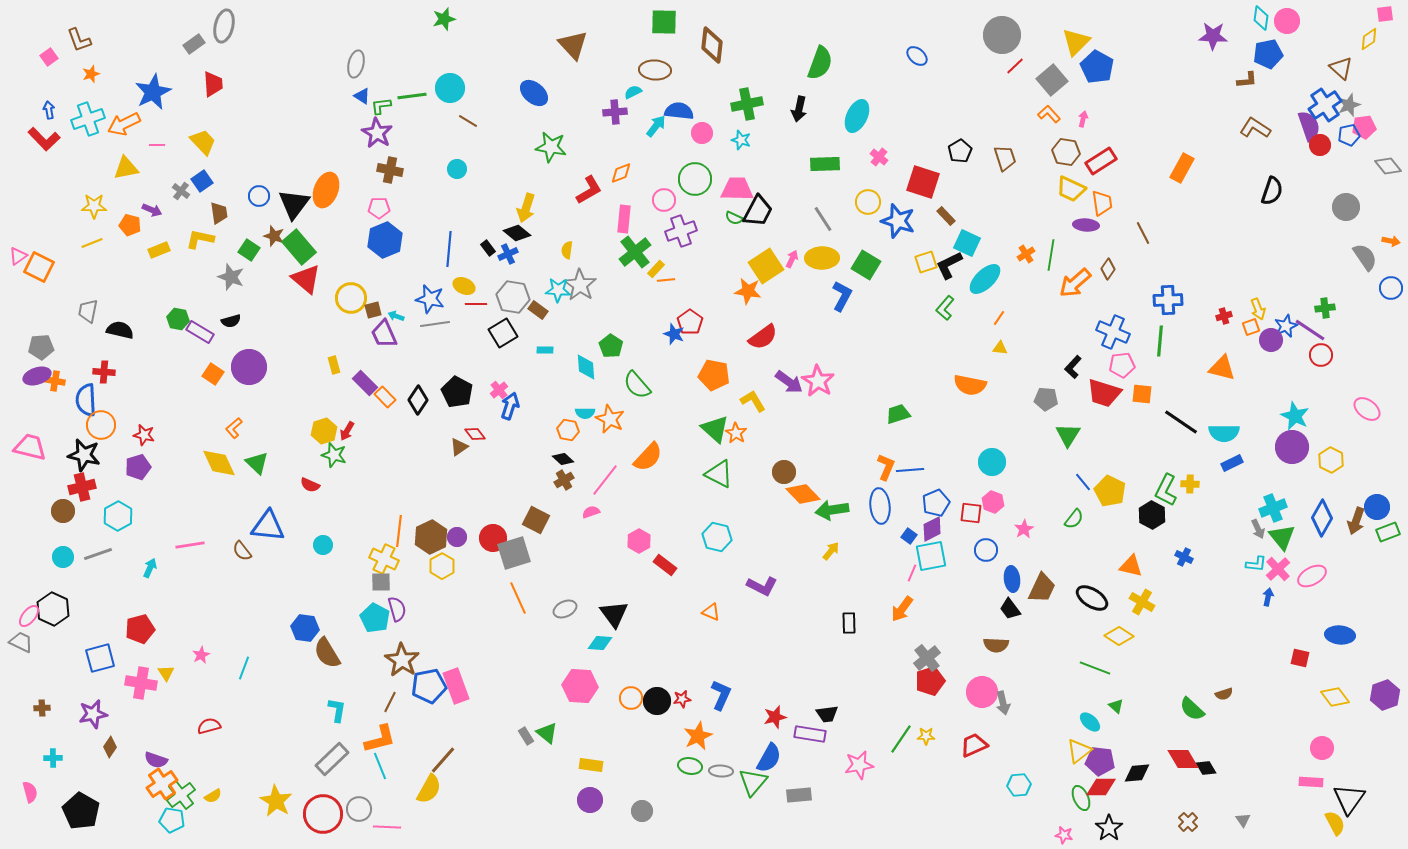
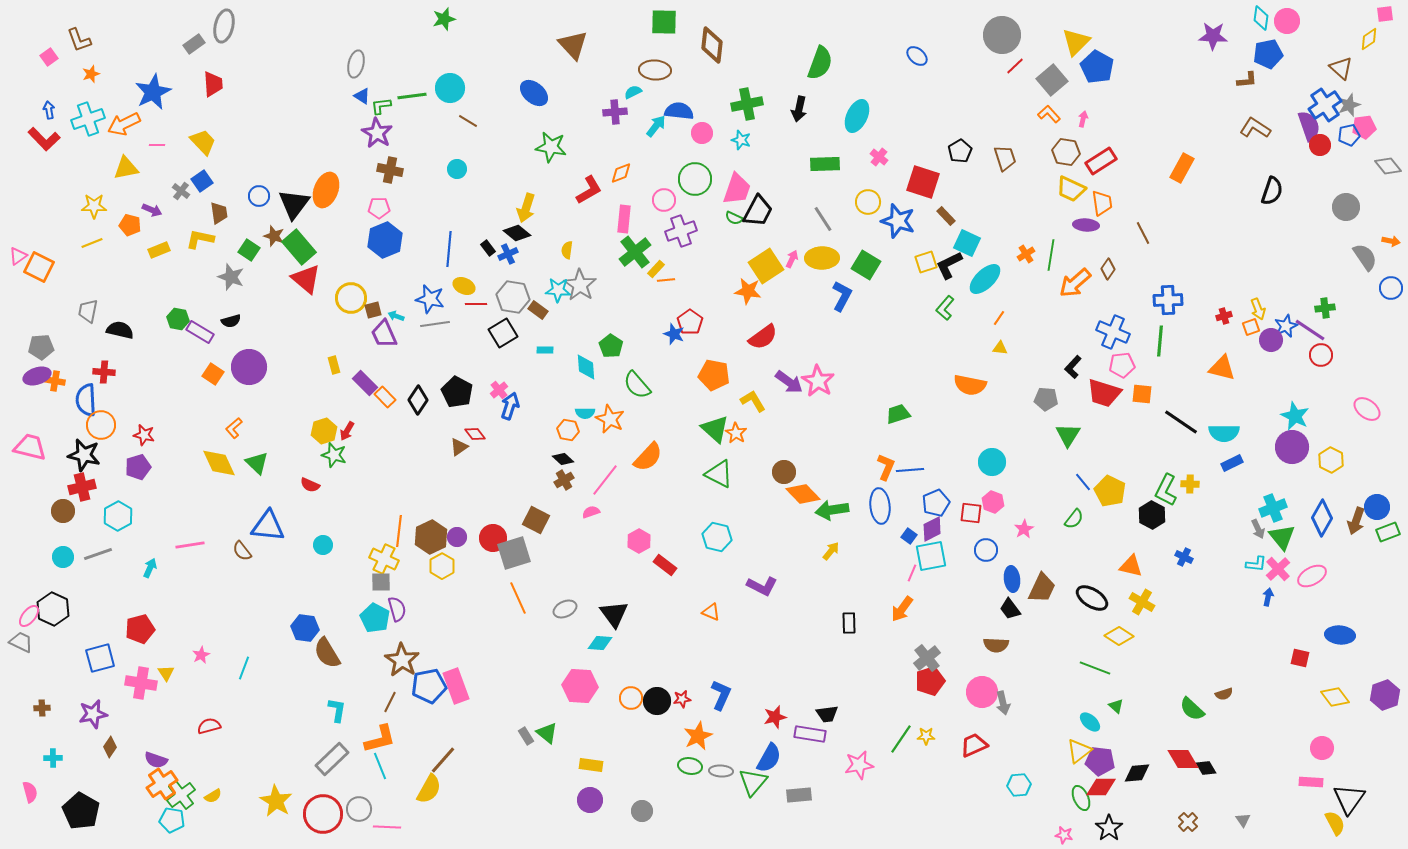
pink trapezoid at (737, 189): rotated 108 degrees clockwise
